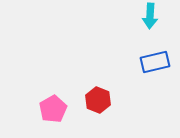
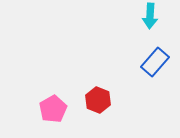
blue rectangle: rotated 36 degrees counterclockwise
